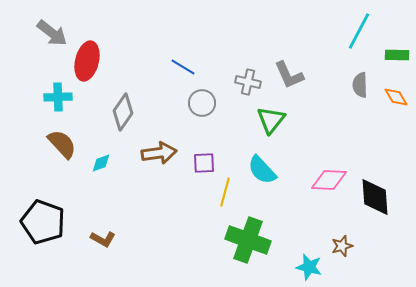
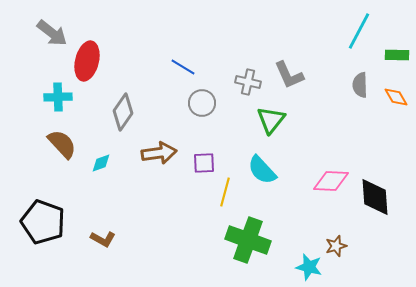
pink diamond: moved 2 px right, 1 px down
brown star: moved 6 px left
